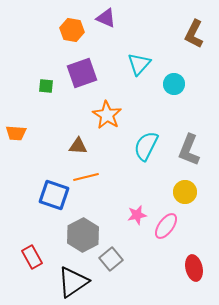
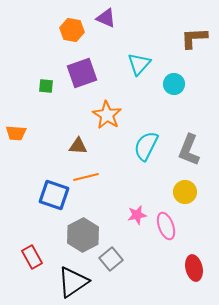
brown L-shape: moved 4 px down; rotated 60 degrees clockwise
pink ellipse: rotated 56 degrees counterclockwise
